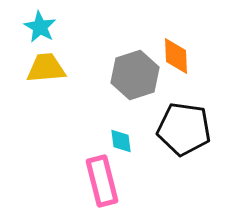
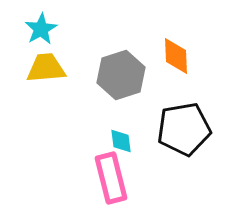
cyan star: moved 1 px right, 2 px down; rotated 12 degrees clockwise
gray hexagon: moved 14 px left
black pentagon: rotated 18 degrees counterclockwise
pink rectangle: moved 9 px right, 3 px up
